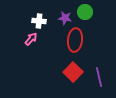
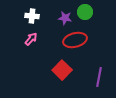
white cross: moved 7 px left, 5 px up
red ellipse: rotated 70 degrees clockwise
red square: moved 11 px left, 2 px up
purple line: rotated 24 degrees clockwise
